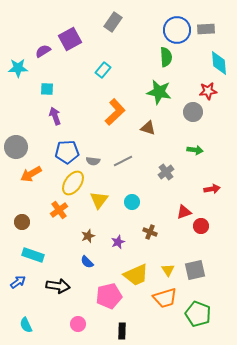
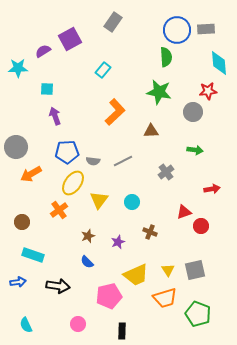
brown triangle at (148, 128): moved 3 px right, 3 px down; rotated 21 degrees counterclockwise
blue arrow at (18, 282): rotated 28 degrees clockwise
